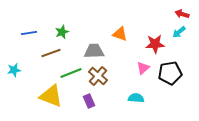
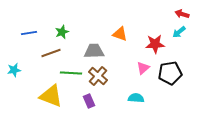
green line: rotated 25 degrees clockwise
